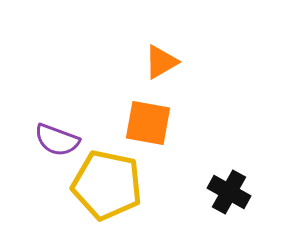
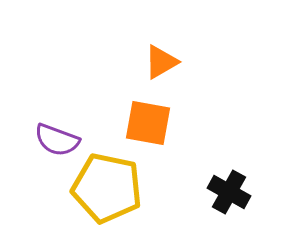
yellow pentagon: moved 3 px down
